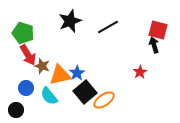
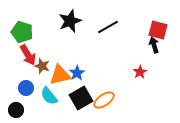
green pentagon: moved 1 px left, 1 px up
black square: moved 4 px left, 6 px down; rotated 10 degrees clockwise
